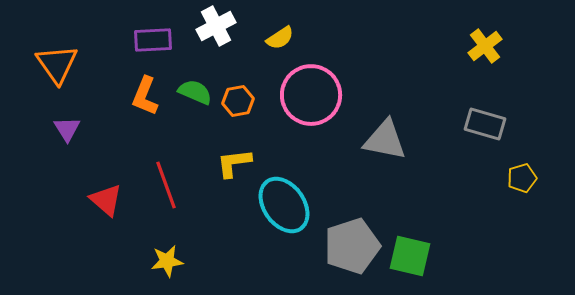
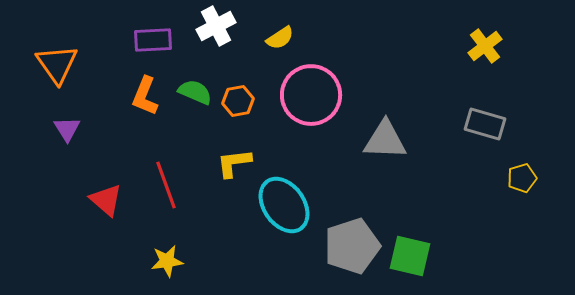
gray triangle: rotated 9 degrees counterclockwise
